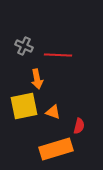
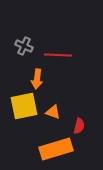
orange arrow: rotated 18 degrees clockwise
